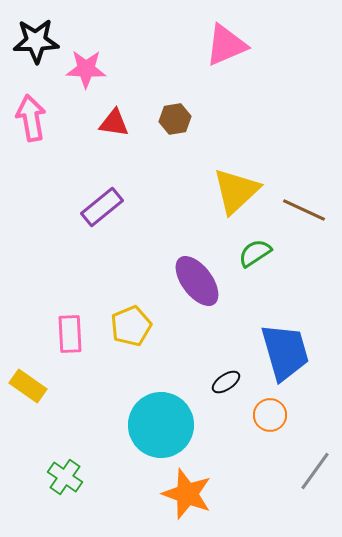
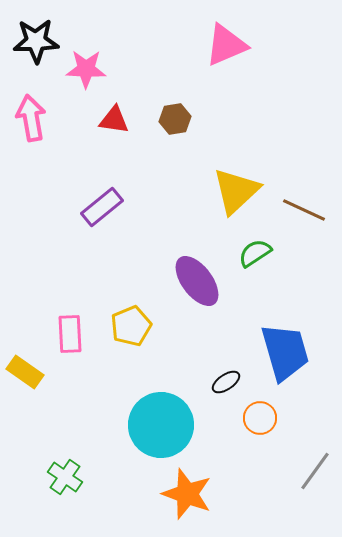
red triangle: moved 3 px up
yellow rectangle: moved 3 px left, 14 px up
orange circle: moved 10 px left, 3 px down
